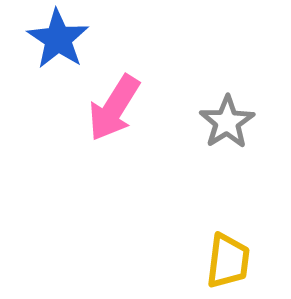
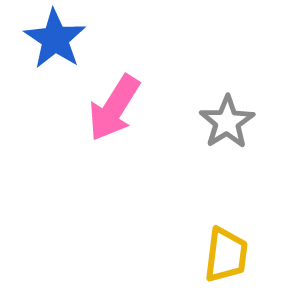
blue star: moved 3 px left
yellow trapezoid: moved 2 px left, 6 px up
